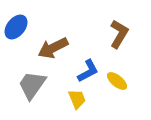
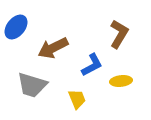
blue L-shape: moved 4 px right, 6 px up
yellow ellipse: moved 4 px right; rotated 45 degrees counterclockwise
gray trapezoid: rotated 108 degrees counterclockwise
